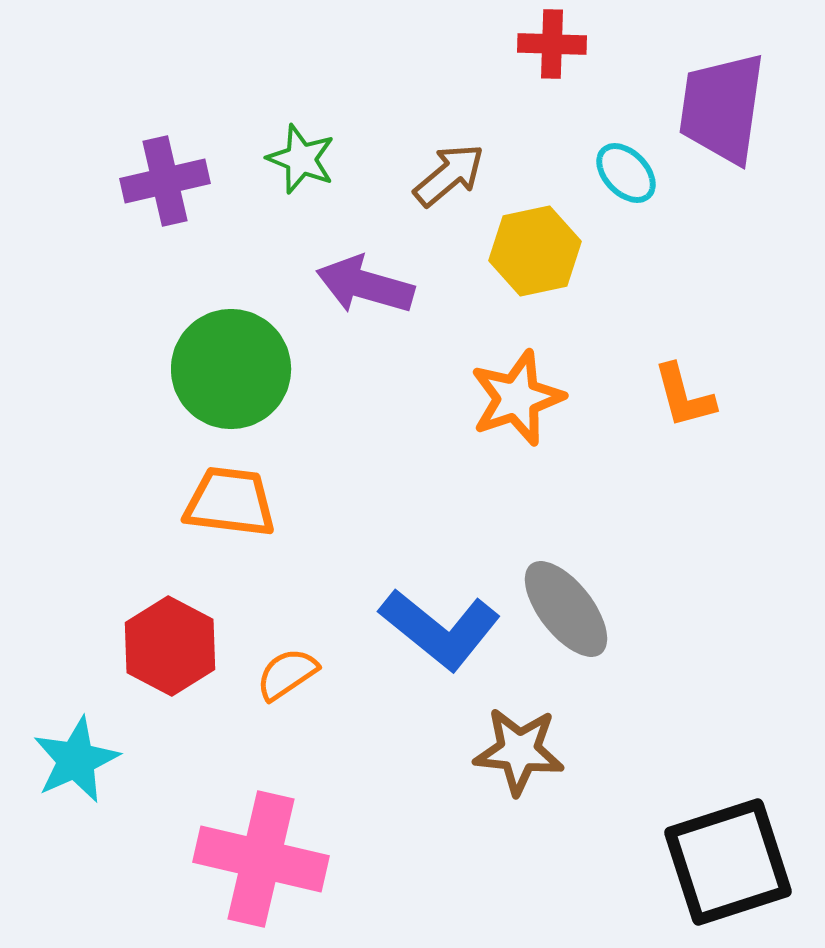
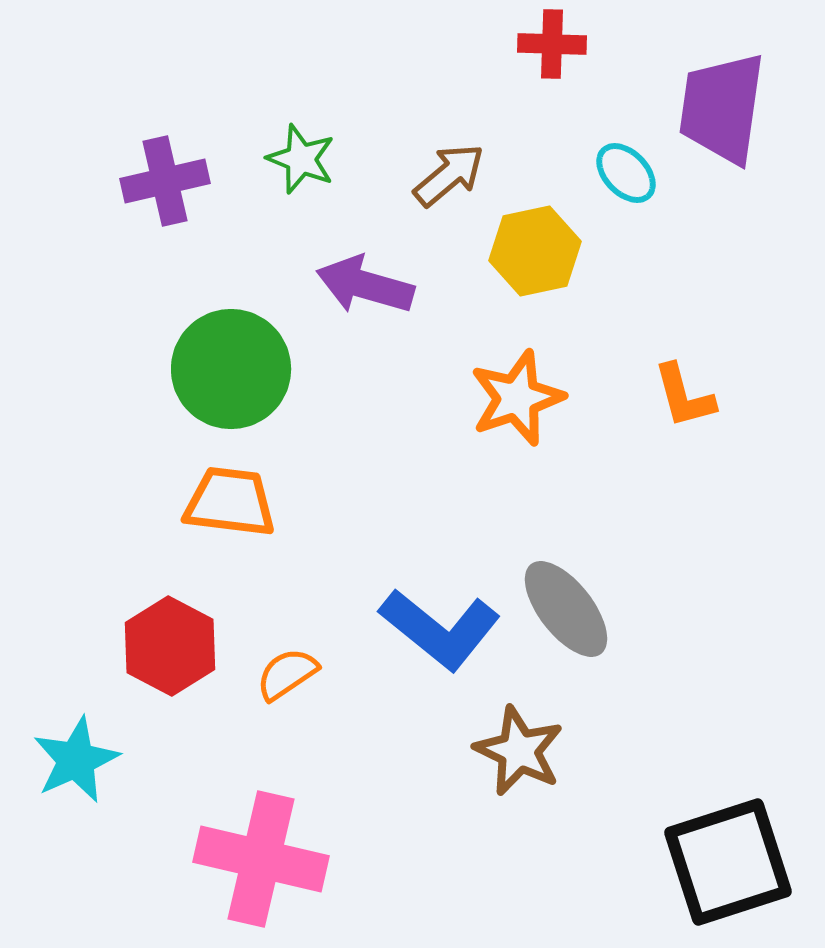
brown star: rotated 20 degrees clockwise
